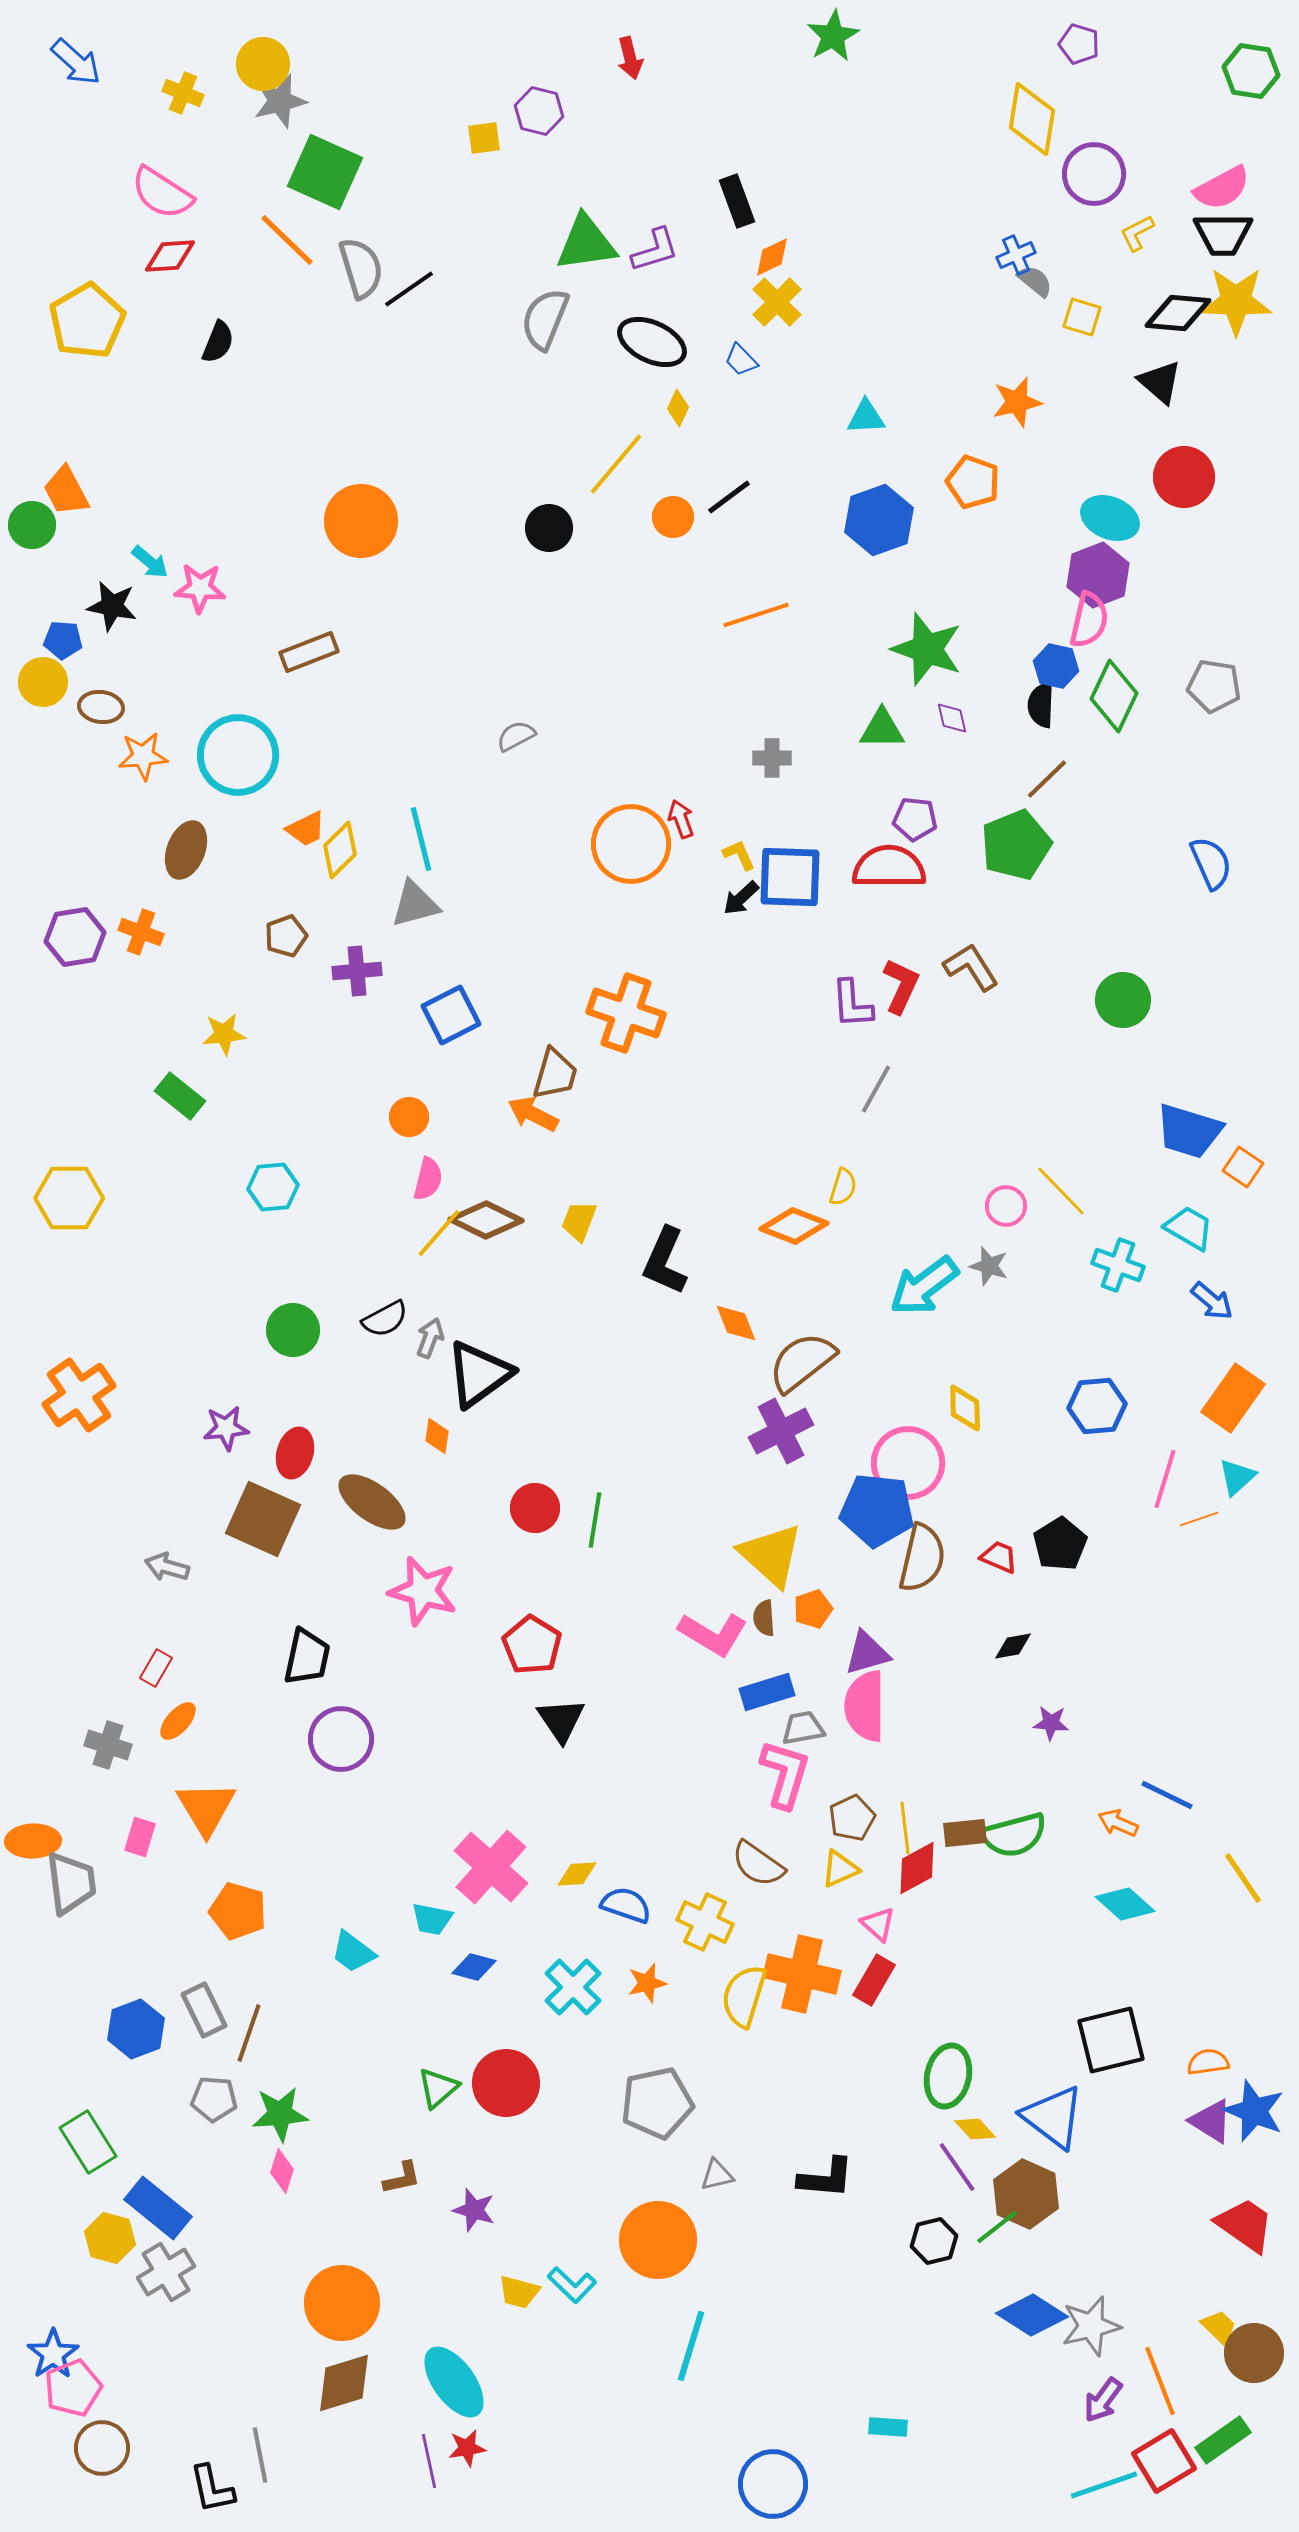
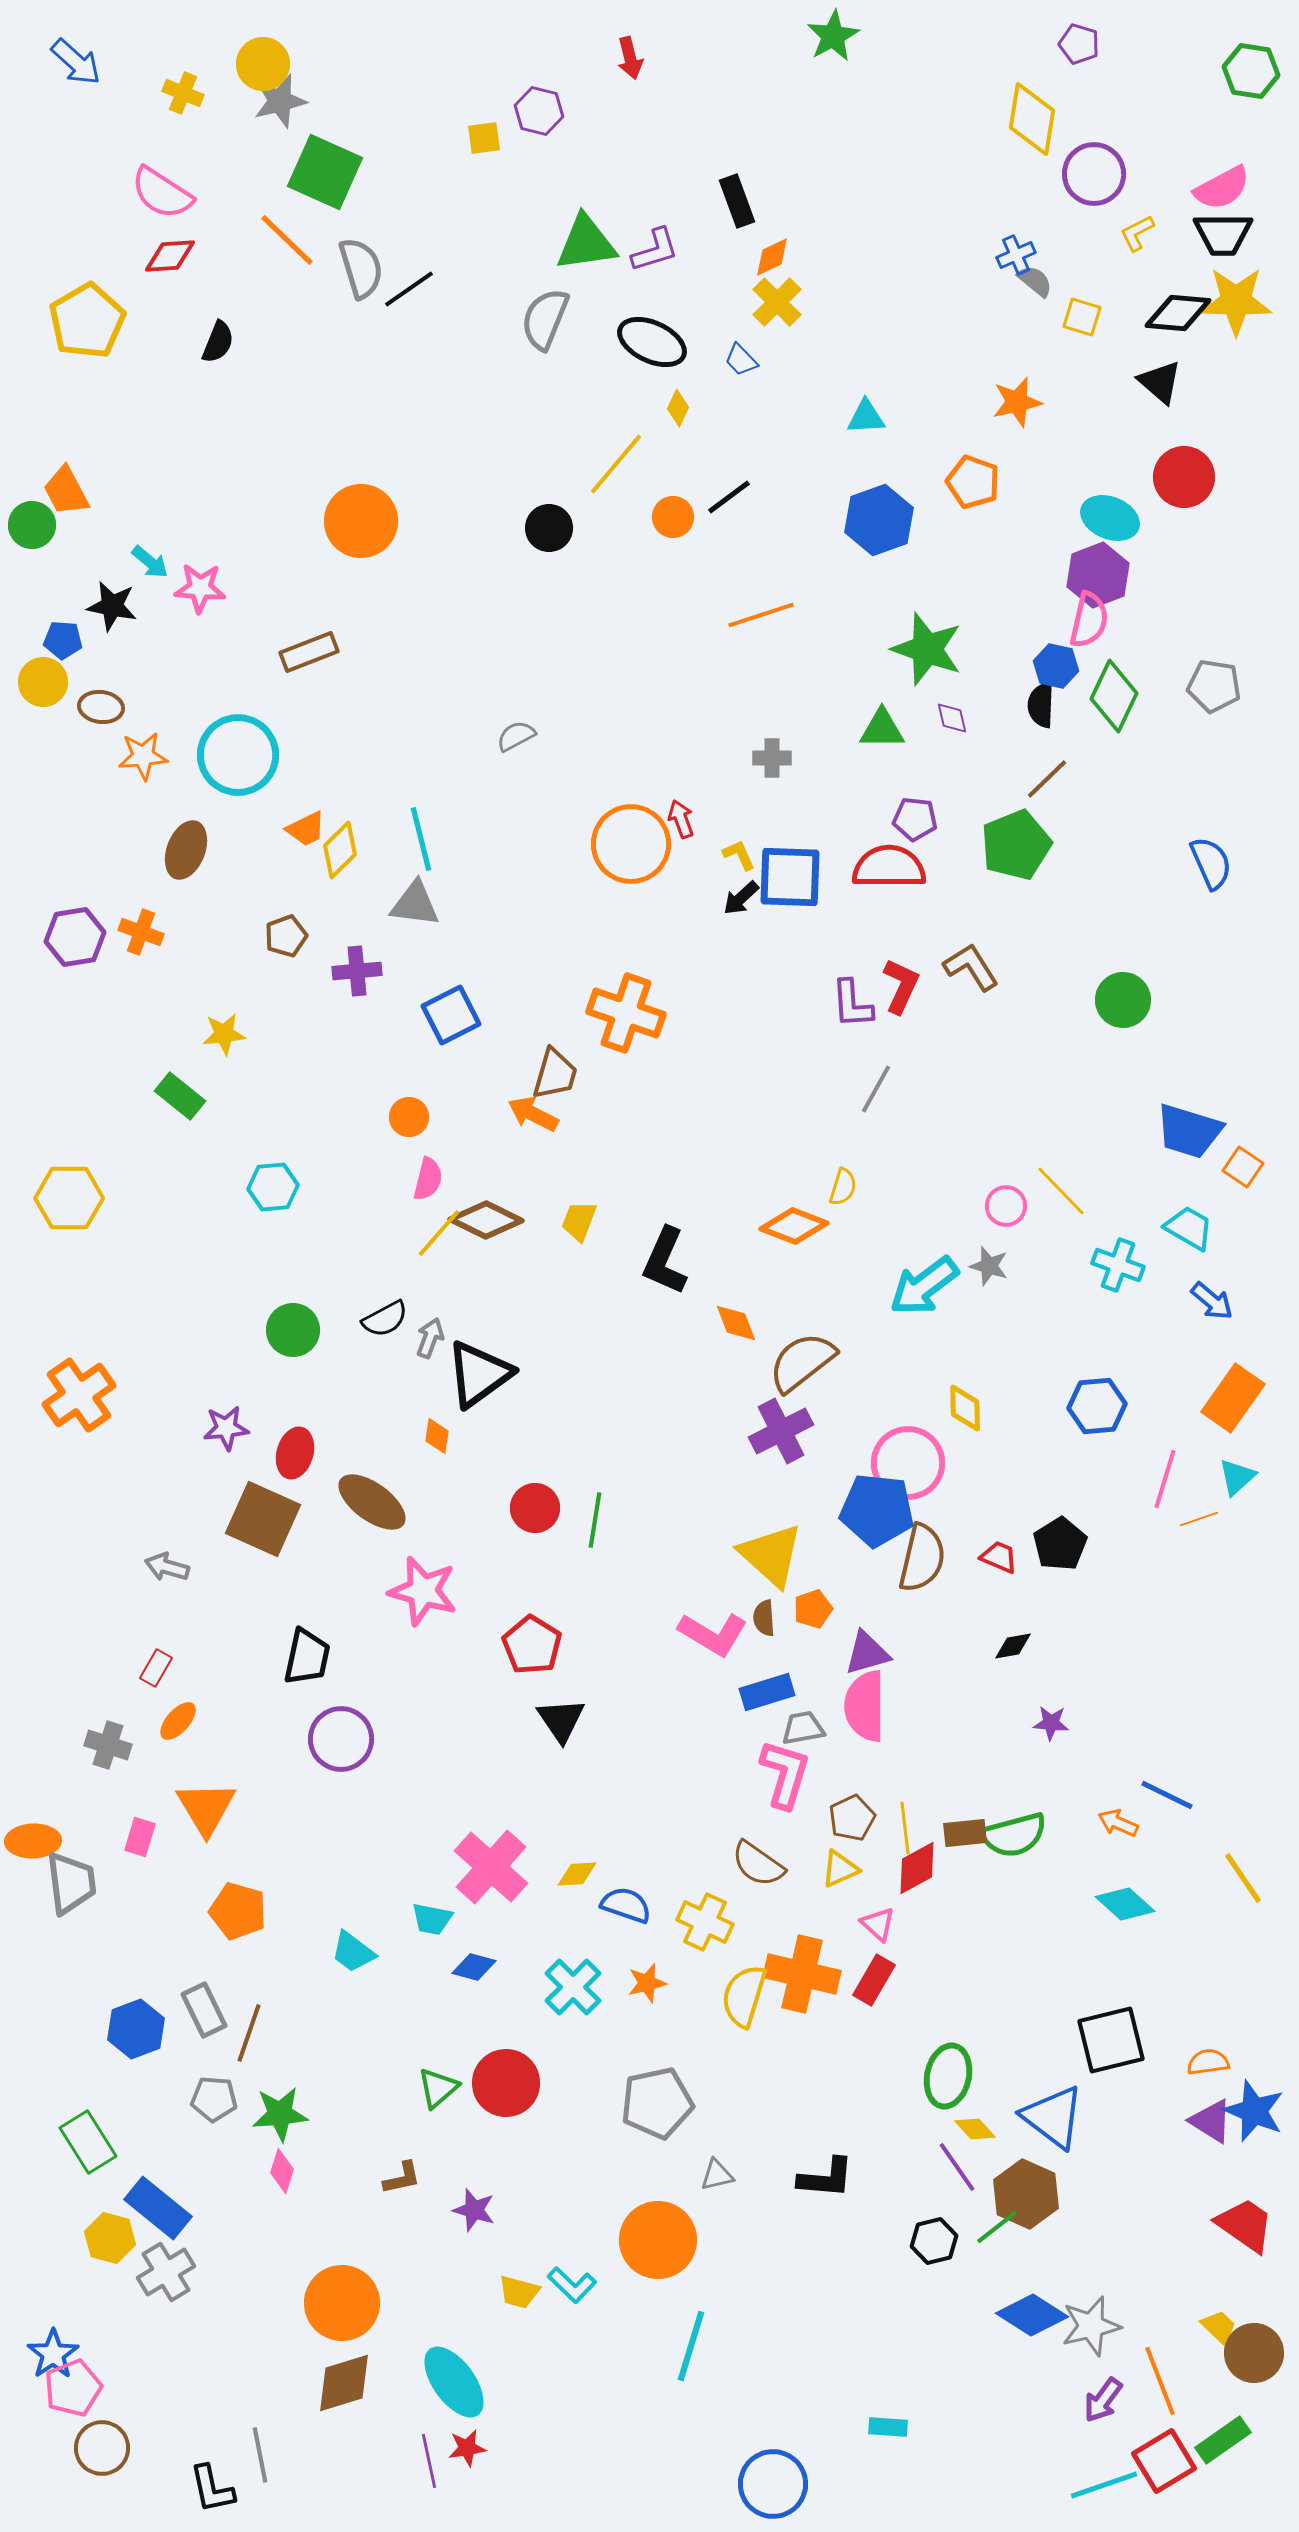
orange line at (756, 615): moved 5 px right
gray triangle at (415, 904): rotated 22 degrees clockwise
